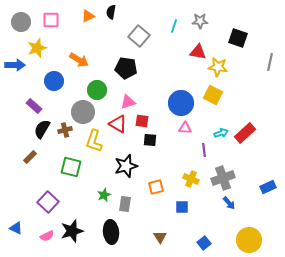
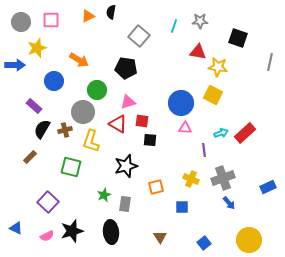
yellow L-shape at (94, 141): moved 3 px left
